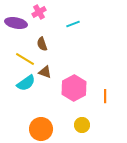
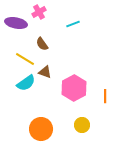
brown semicircle: rotated 16 degrees counterclockwise
